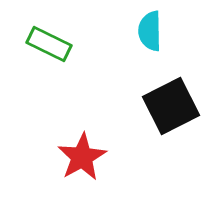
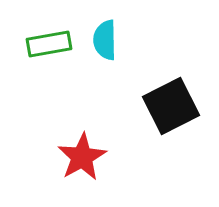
cyan semicircle: moved 45 px left, 9 px down
green rectangle: rotated 36 degrees counterclockwise
